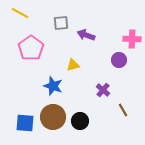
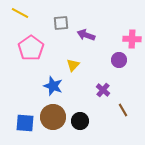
yellow triangle: rotated 32 degrees counterclockwise
